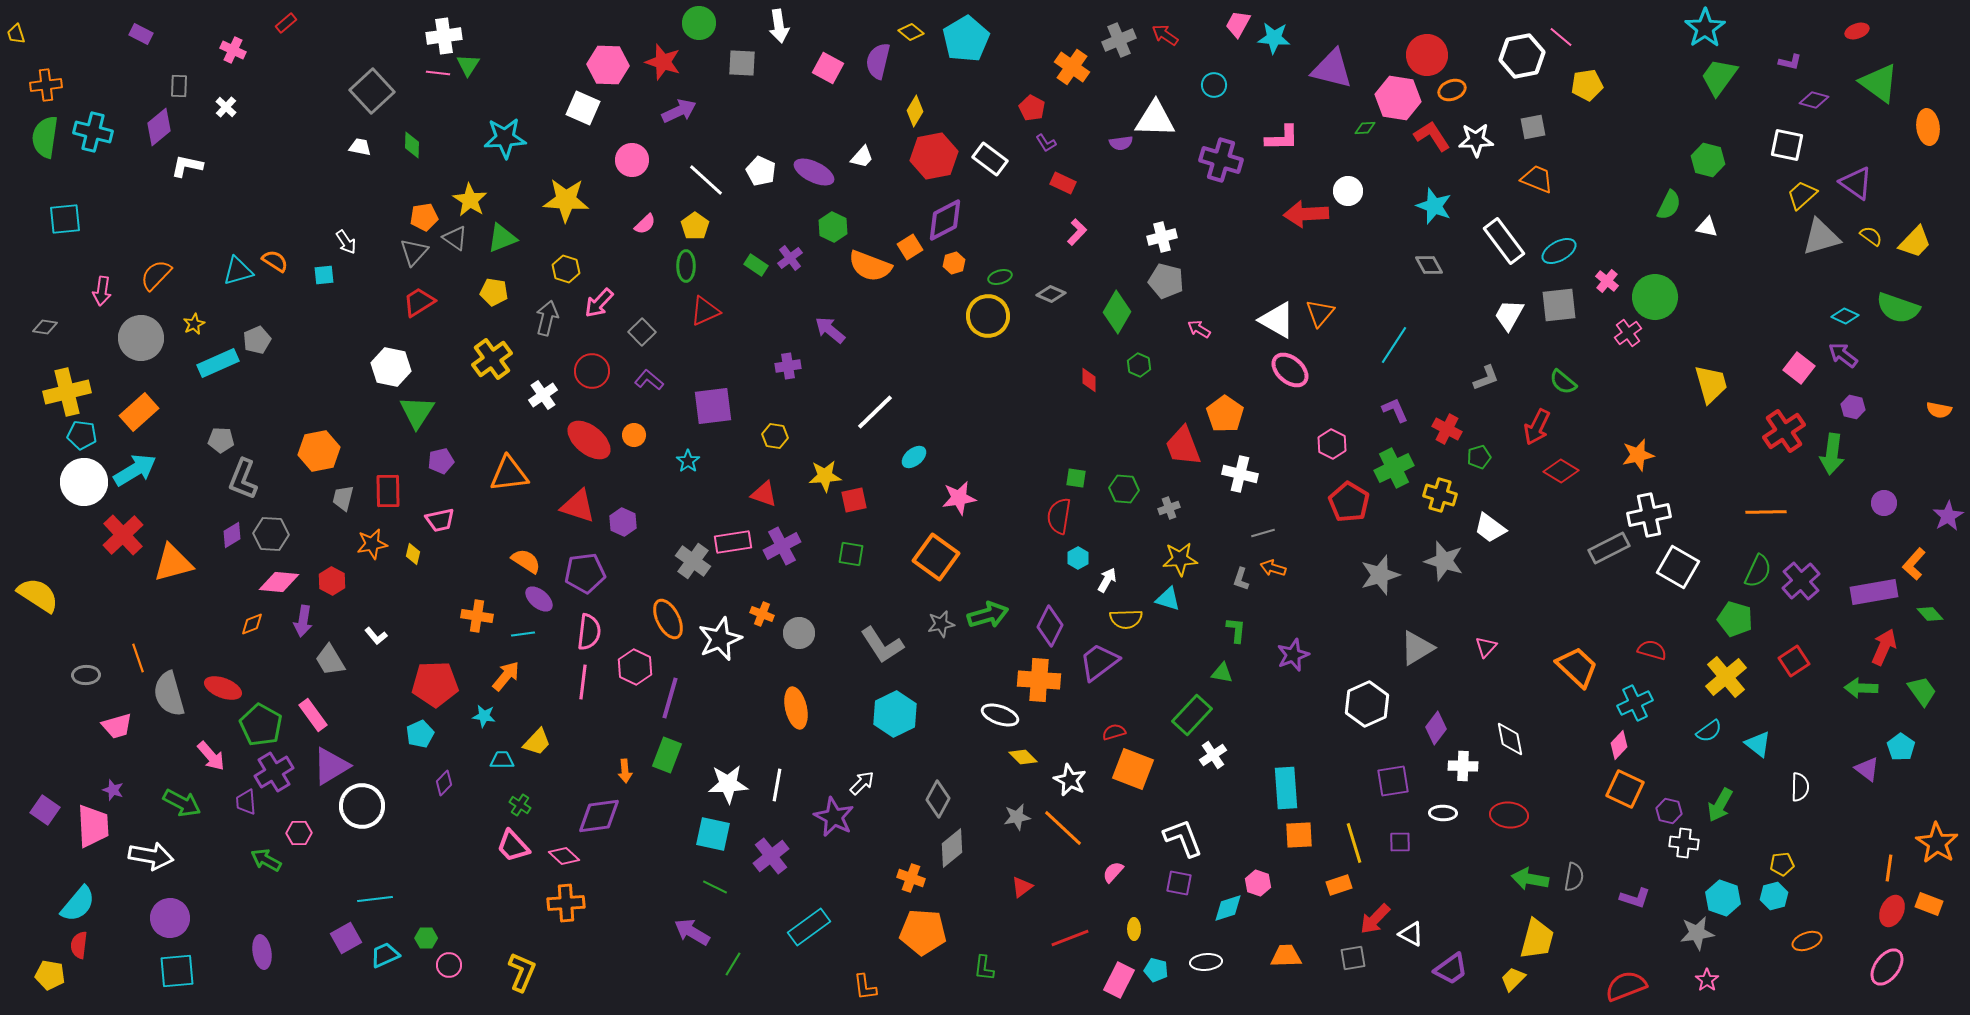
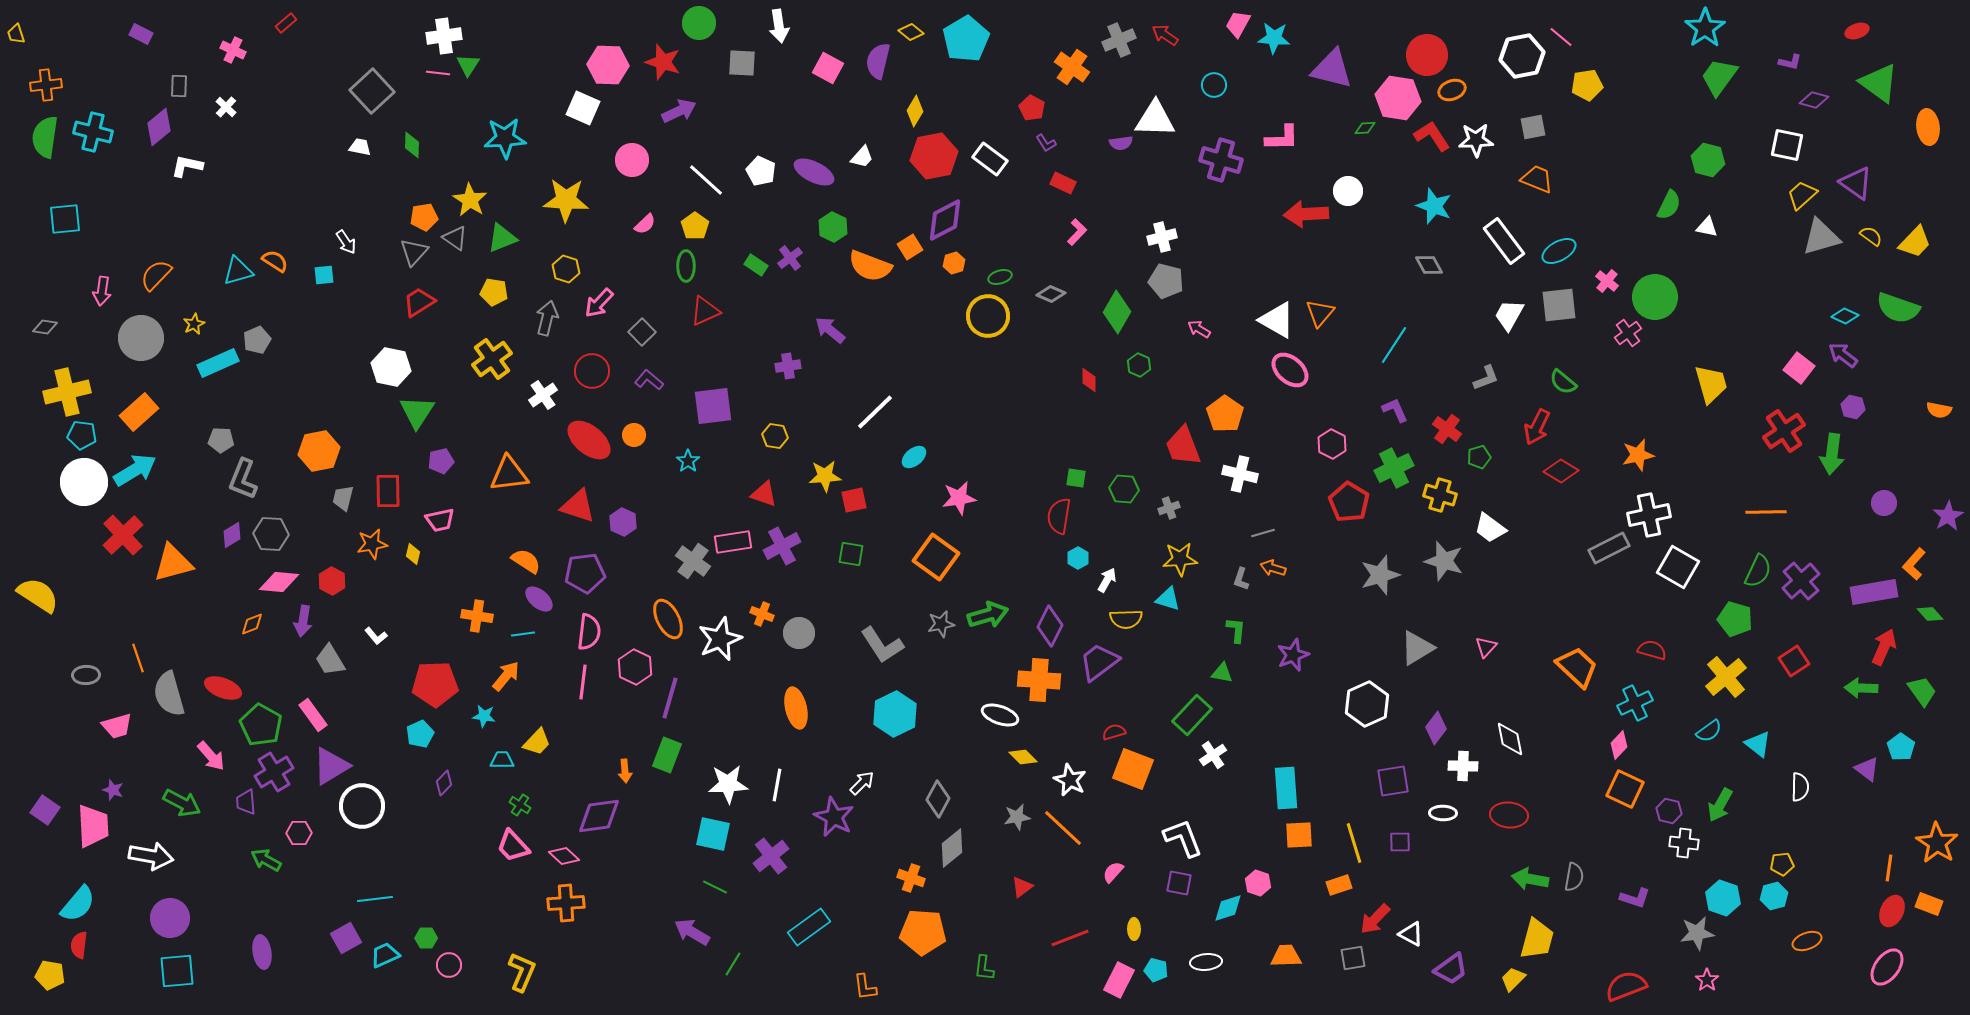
red cross at (1447, 429): rotated 8 degrees clockwise
